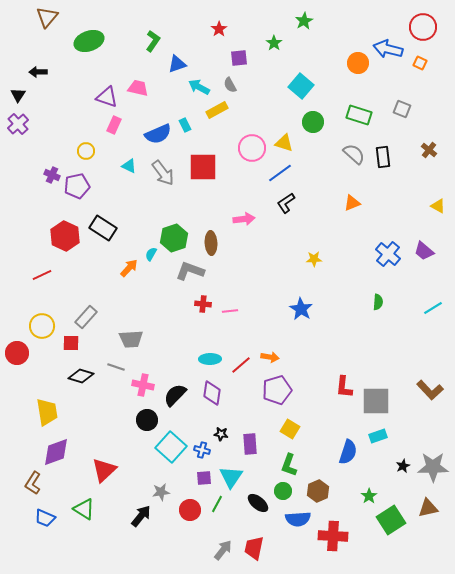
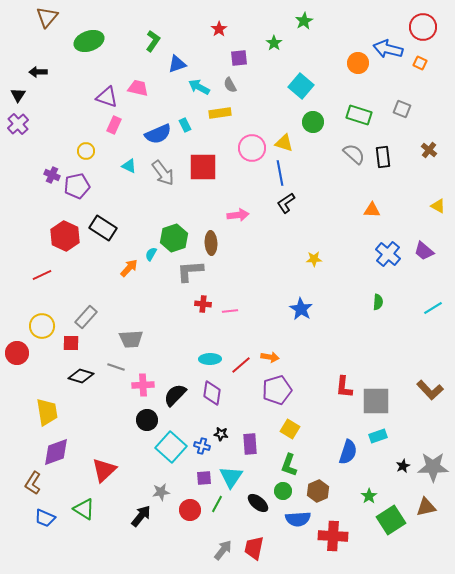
yellow rectangle at (217, 110): moved 3 px right, 3 px down; rotated 20 degrees clockwise
blue line at (280, 173): rotated 65 degrees counterclockwise
orange triangle at (352, 203): moved 20 px right, 7 px down; rotated 24 degrees clockwise
pink arrow at (244, 219): moved 6 px left, 4 px up
gray L-shape at (190, 271): rotated 24 degrees counterclockwise
pink cross at (143, 385): rotated 15 degrees counterclockwise
blue cross at (202, 450): moved 4 px up
brown triangle at (428, 508): moved 2 px left, 1 px up
